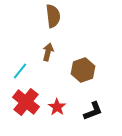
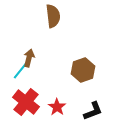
brown arrow: moved 19 px left, 6 px down
